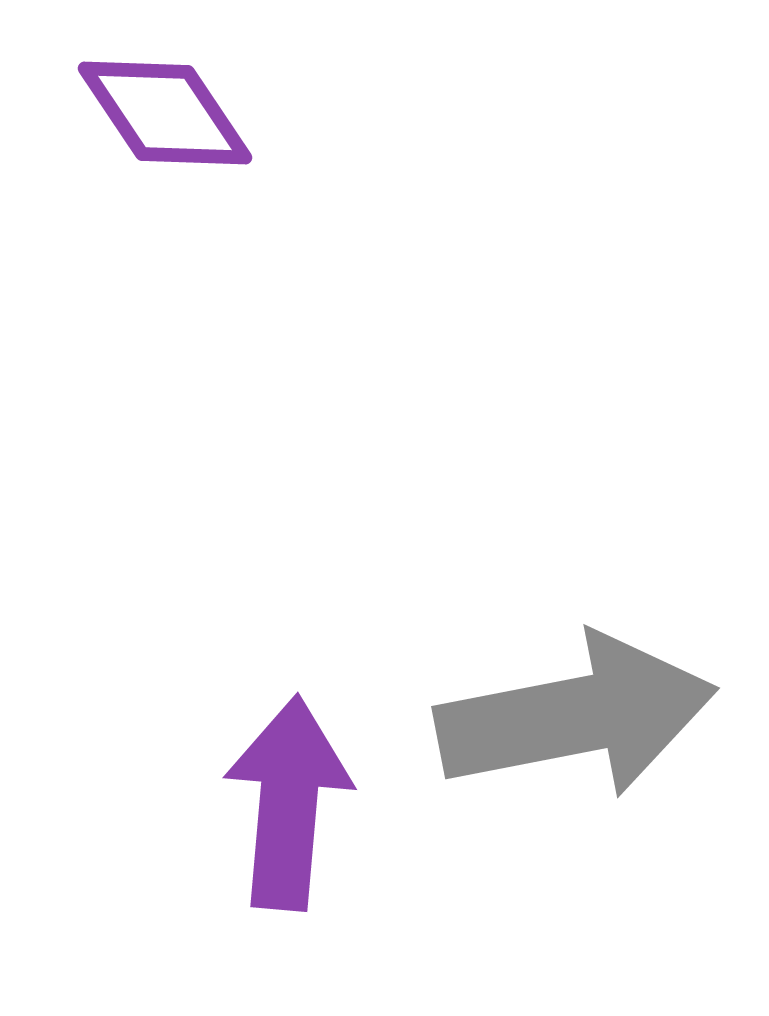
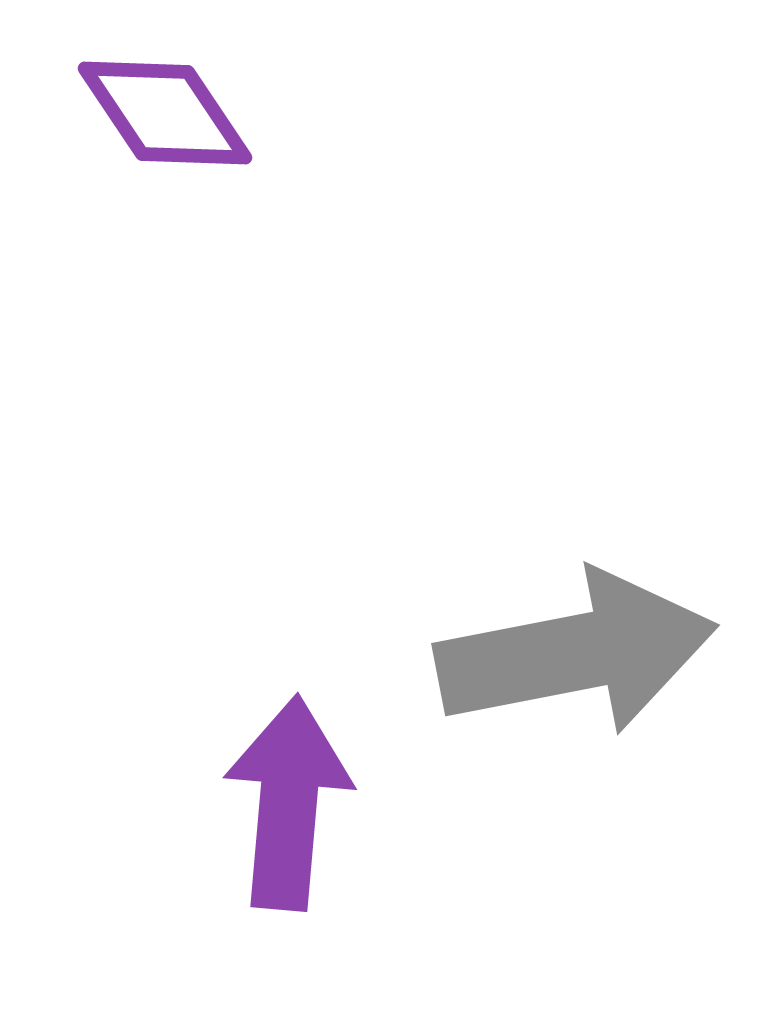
gray arrow: moved 63 px up
